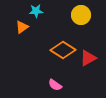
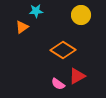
red triangle: moved 11 px left, 18 px down
pink semicircle: moved 3 px right, 1 px up
